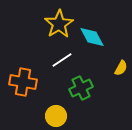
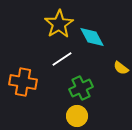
white line: moved 1 px up
yellow semicircle: rotated 98 degrees clockwise
yellow circle: moved 21 px right
